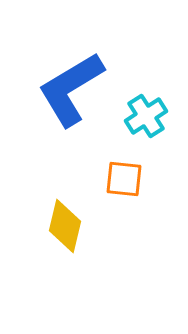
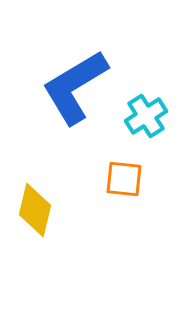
blue L-shape: moved 4 px right, 2 px up
yellow diamond: moved 30 px left, 16 px up
